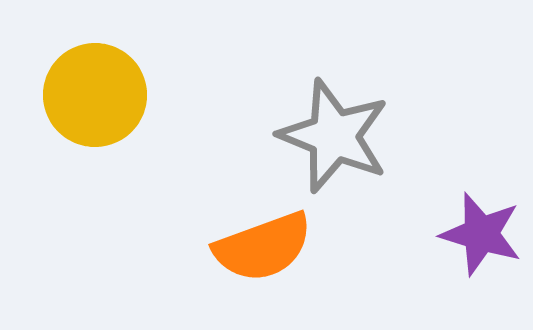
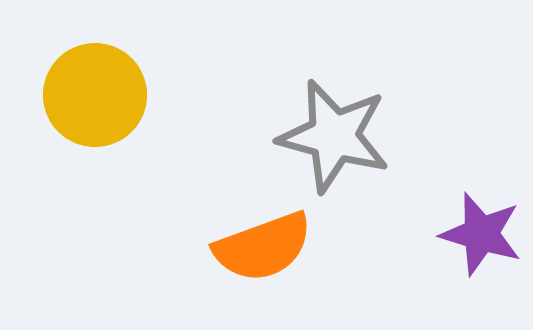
gray star: rotated 7 degrees counterclockwise
